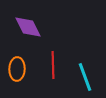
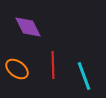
orange ellipse: rotated 55 degrees counterclockwise
cyan line: moved 1 px left, 1 px up
